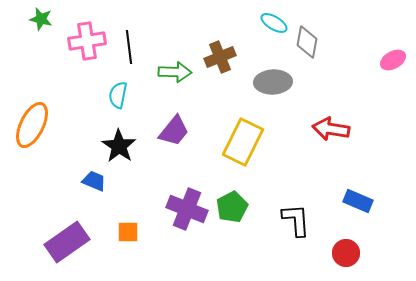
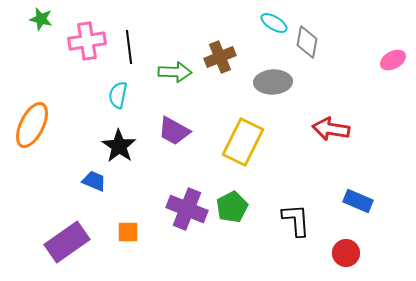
purple trapezoid: rotated 80 degrees clockwise
